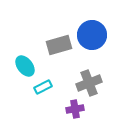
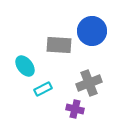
blue circle: moved 4 px up
gray rectangle: rotated 20 degrees clockwise
cyan rectangle: moved 2 px down
purple cross: rotated 24 degrees clockwise
